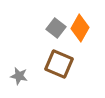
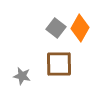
brown square: rotated 24 degrees counterclockwise
gray star: moved 3 px right
